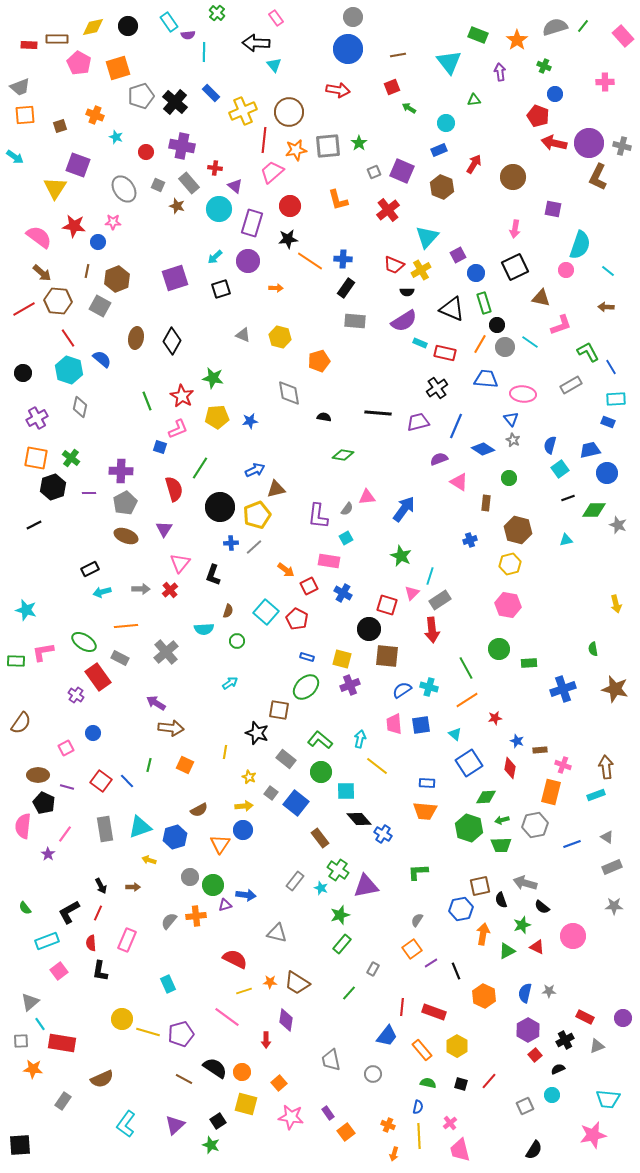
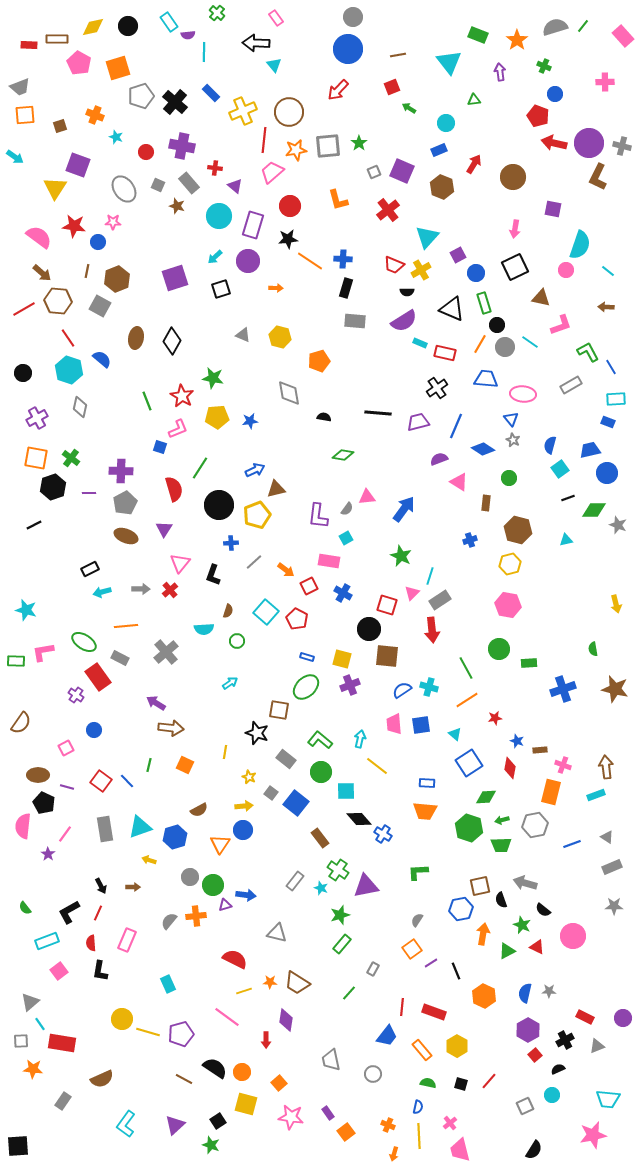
red arrow at (338, 90): rotated 125 degrees clockwise
cyan circle at (219, 209): moved 7 px down
purple rectangle at (252, 223): moved 1 px right, 2 px down
black rectangle at (346, 288): rotated 18 degrees counterclockwise
black circle at (220, 507): moved 1 px left, 2 px up
gray line at (254, 547): moved 15 px down
blue circle at (93, 733): moved 1 px right, 3 px up
black semicircle at (542, 907): moved 1 px right, 3 px down
green star at (522, 925): rotated 30 degrees counterclockwise
black square at (20, 1145): moved 2 px left, 1 px down
